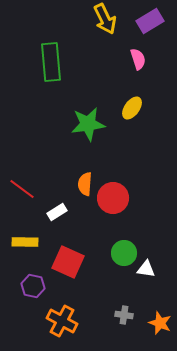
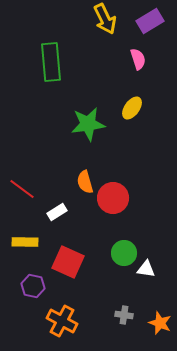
orange semicircle: moved 2 px up; rotated 20 degrees counterclockwise
